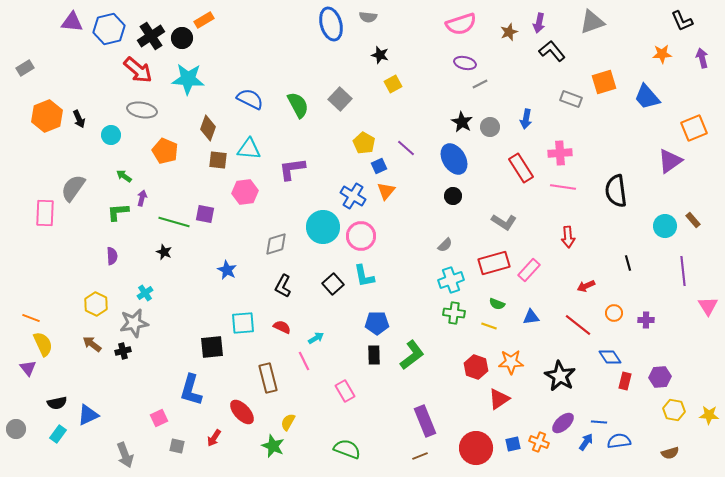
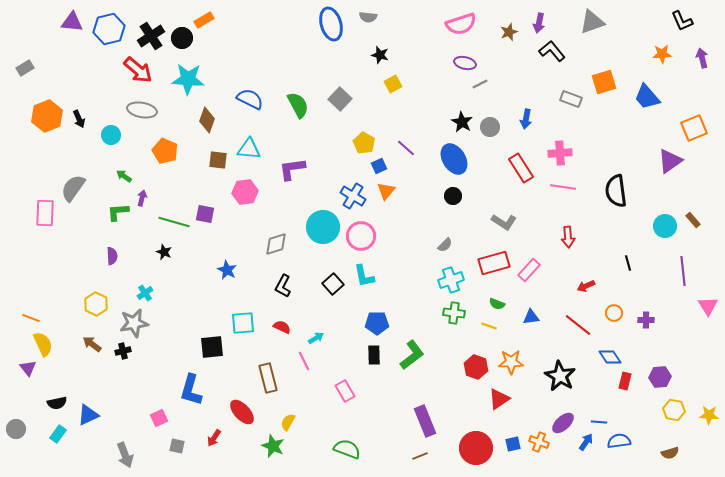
brown diamond at (208, 128): moved 1 px left, 8 px up
